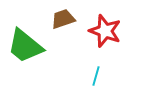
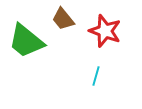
brown trapezoid: rotated 110 degrees counterclockwise
green trapezoid: moved 1 px right, 5 px up
